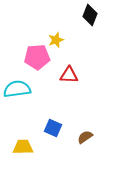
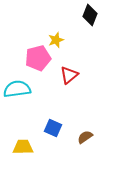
pink pentagon: moved 1 px right, 1 px down; rotated 10 degrees counterclockwise
red triangle: rotated 42 degrees counterclockwise
